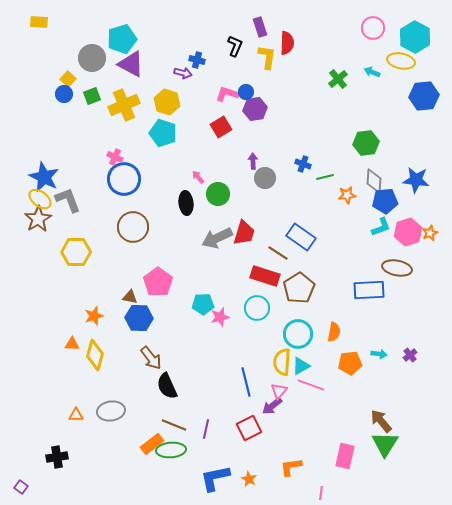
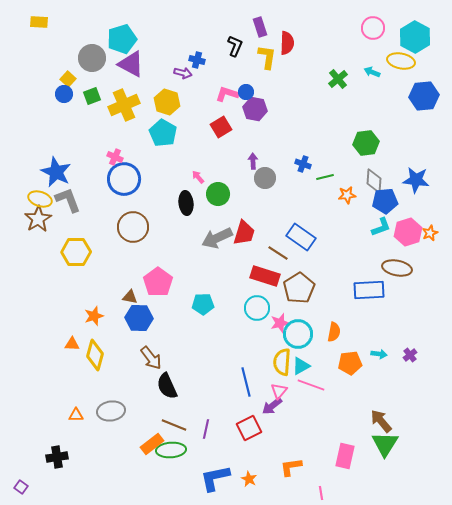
purple hexagon at (255, 109): rotated 20 degrees clockwise
cyan pentagon at (163, 133): rotated 12 degrees clockwise
blue star at (44, 177): moved 12 px right, 5 px up
yellow ellipse at (40, 199): rotated 20 degrees counterclockwise
pink star at (220, 317): moved 60 px right, 6 px down
pink line at (321, 493): rotated 16 degrees counterclockwise
